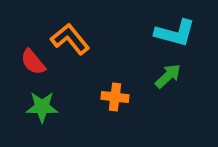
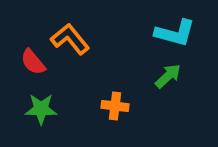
orange cross: moved 9 px down
green star: moved 1 px left, 2 px down
